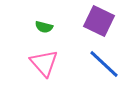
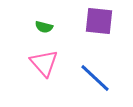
purple square: rotated 20 degrees counterclockwise
blue line: moved 9 px left, 14 px down
